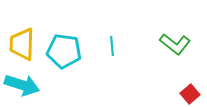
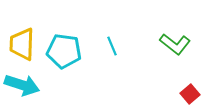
cyan line: rotated 18 degrees counterclockwise
